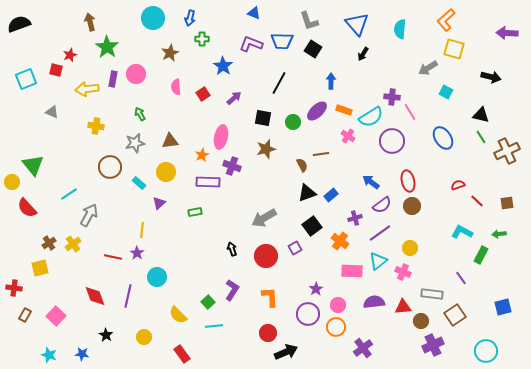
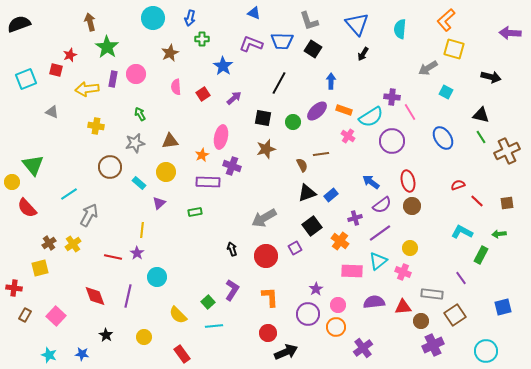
purple arrow at (507, 33): moved 3 px right
